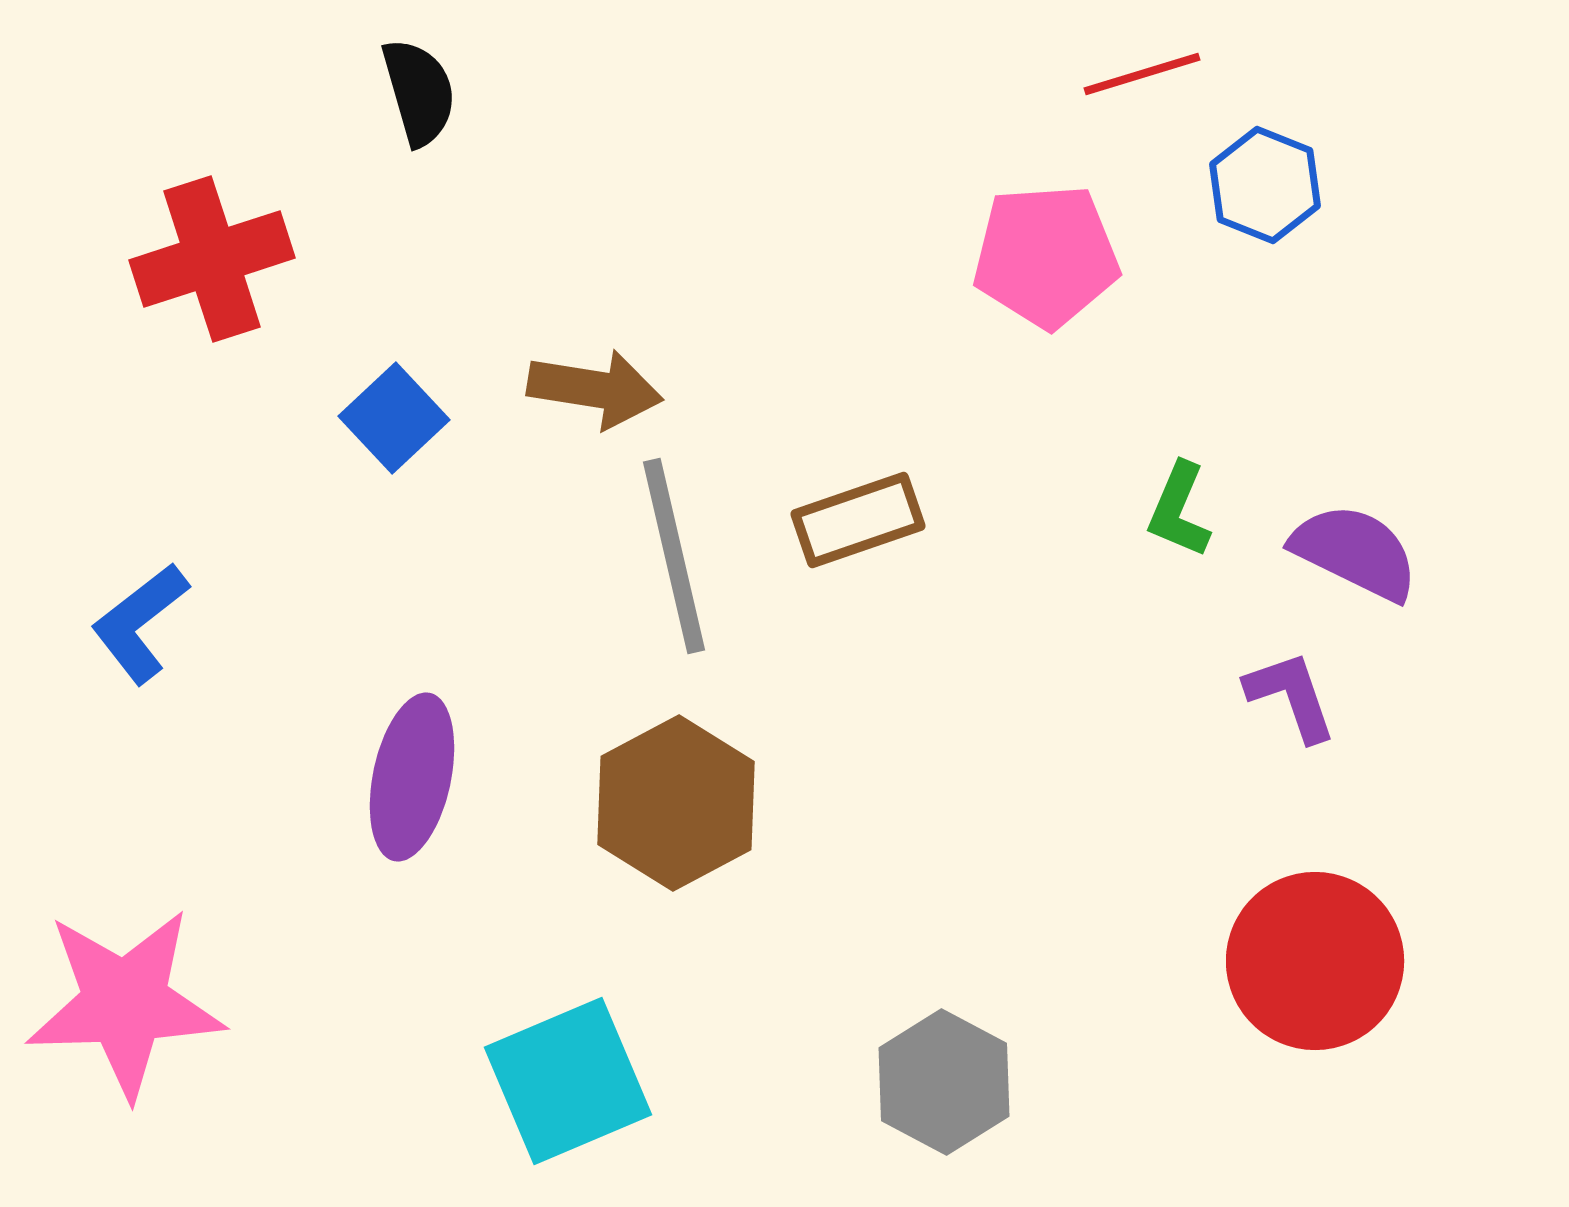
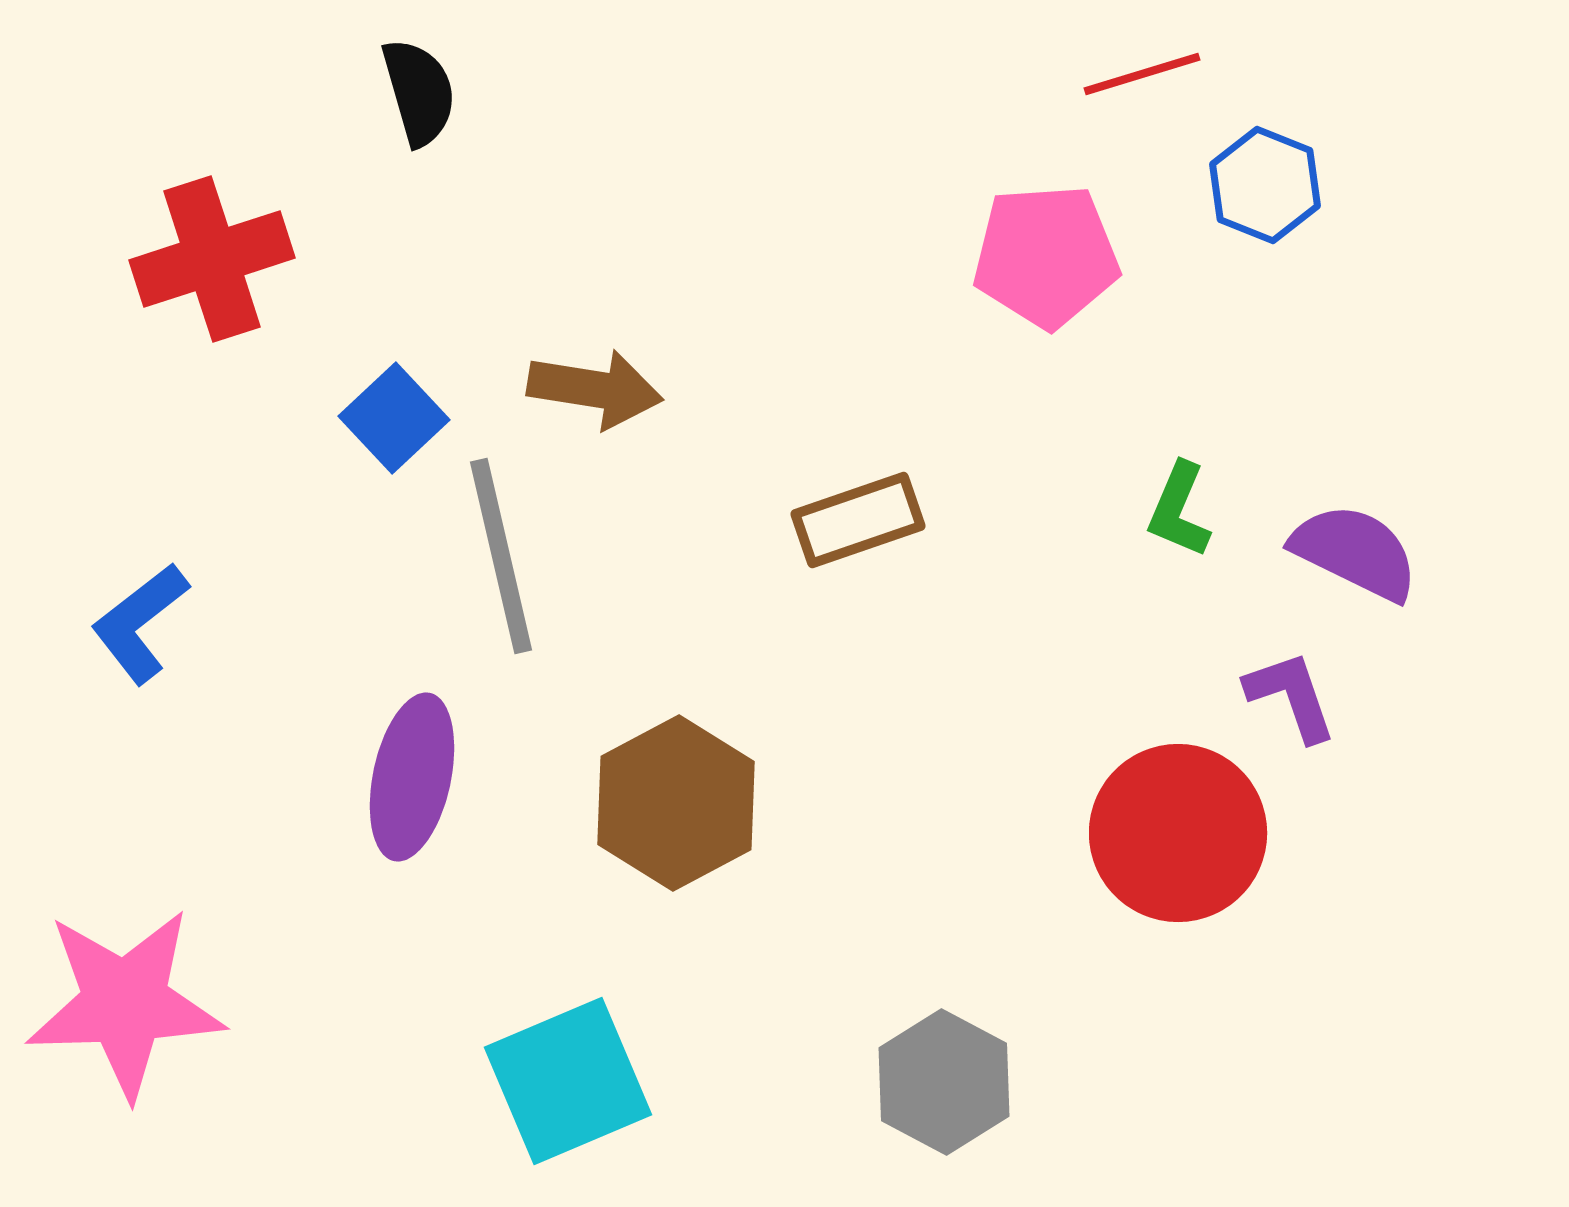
gray line: moved 173 px left
red circle: moved 137 px left, 128 px up
